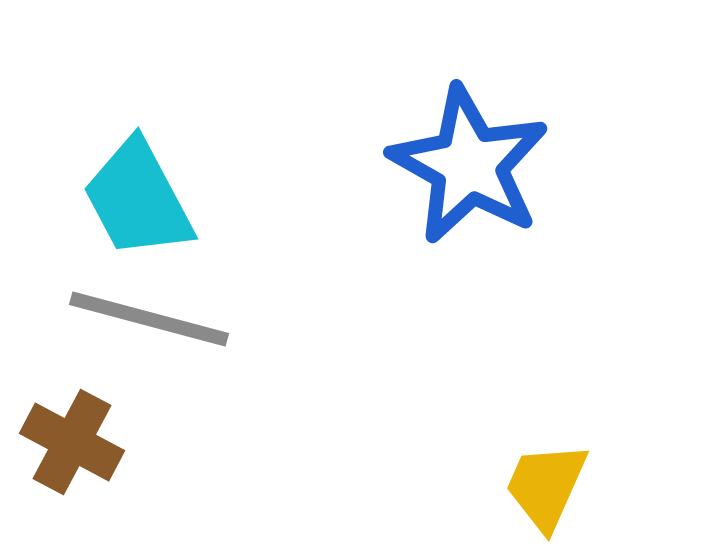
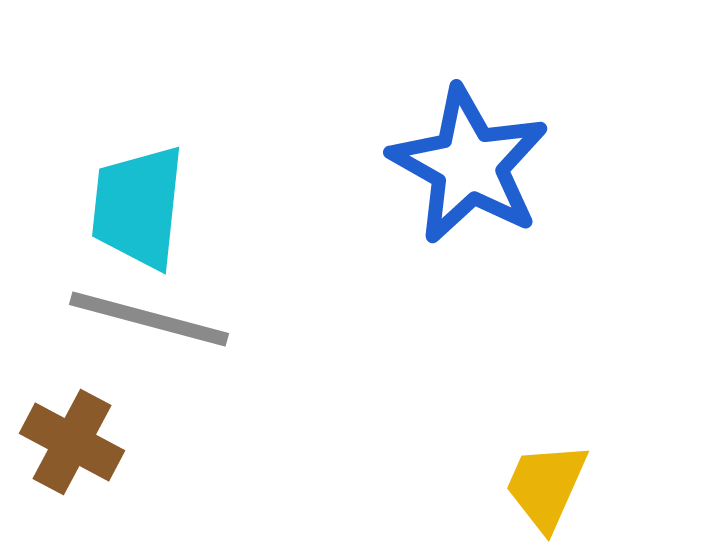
cyan trapezoid: moved 8 px down; rotated 34 degrees clockwise
